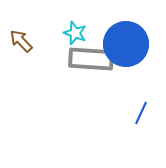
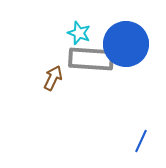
cyan star: moved 4 px right
brown arrow: moved 32 px right, 37 px down; rotated 70 degrees clockwise
blue line: moved 28 px down
